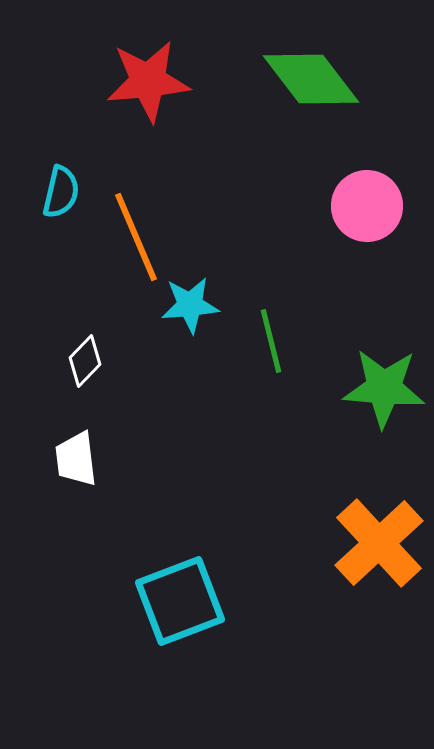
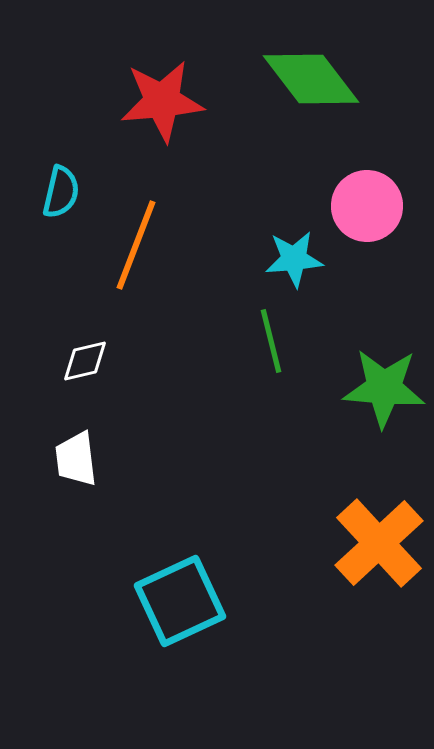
red star: moved 14 px right, 20 px down
orange line: moved 8 px down; rotated 44 degrees clockwise
cyan star: moved 104 px right, 46 px up
white diamond: rotated 33 degrees clockwise
cyan square: rotated 4 degrees counterclockwise
